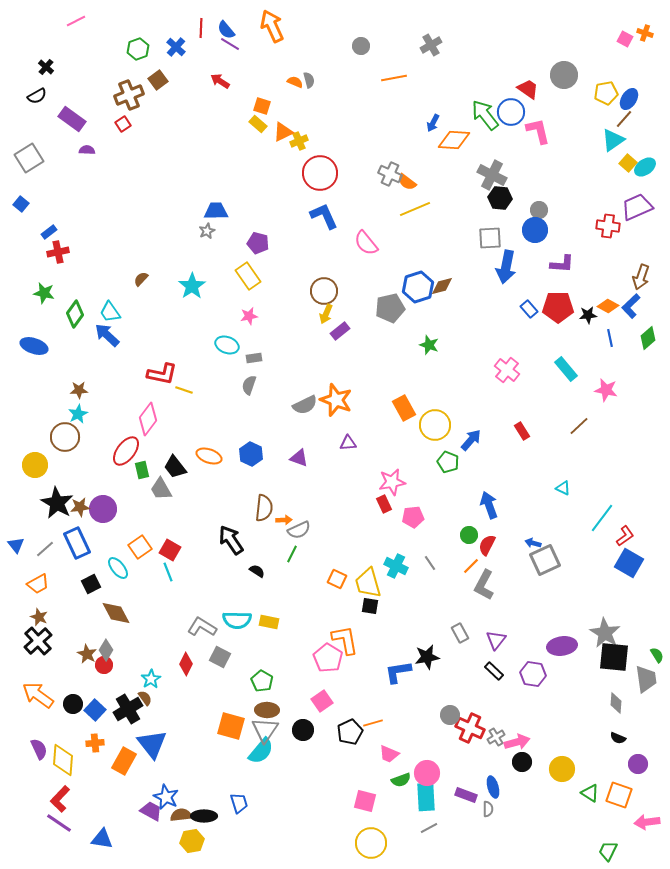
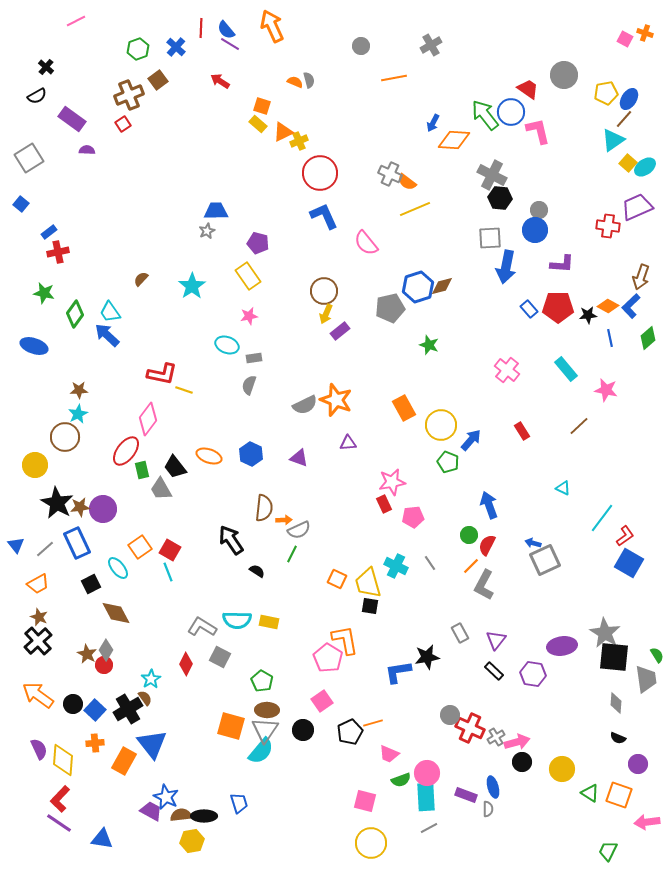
yellow circle at (435, 425): moved 6 px right
